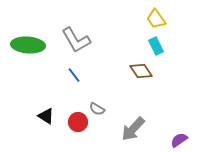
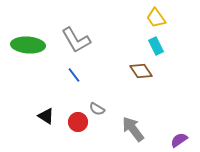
yellow trapezoid: moved 1 px up
gray arrow: rotated 100 degrees clockwise
